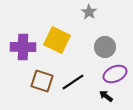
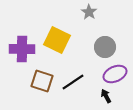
purple cross: moved 1 px left, 2 px down
black arrow: rotated 24 degrees clockwise
